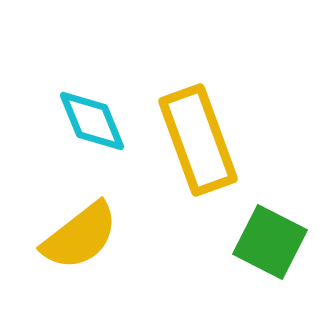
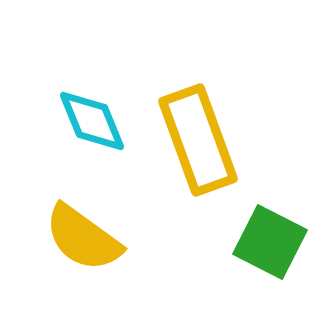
yellow semicircle: moved 3 px right, 2 px down; rotated 74 degrees clockwise
